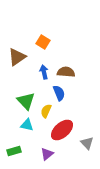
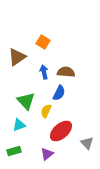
blue semicircle: rotated 49 degrees clockwise
cyan triangle: moved 8 px left; rotated 32 degrees counterclockwise
red ellipse: moved 1 px left, 1 px down
